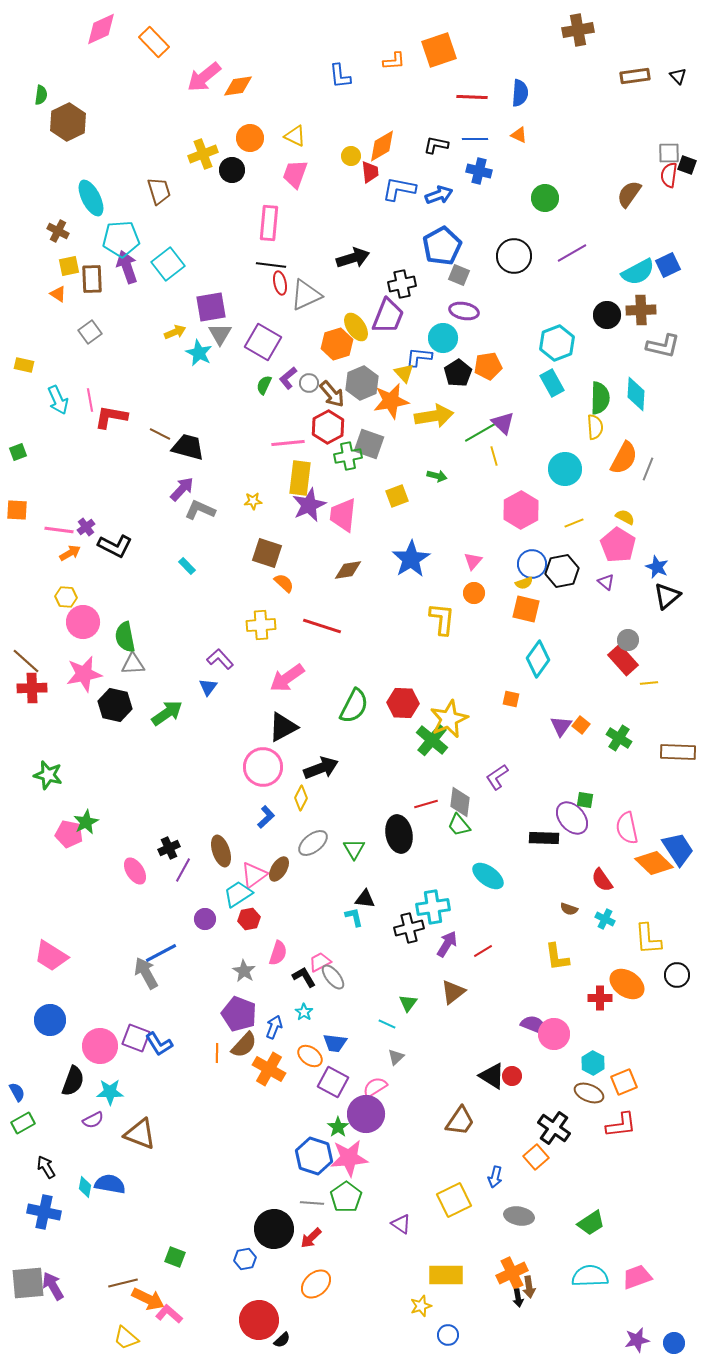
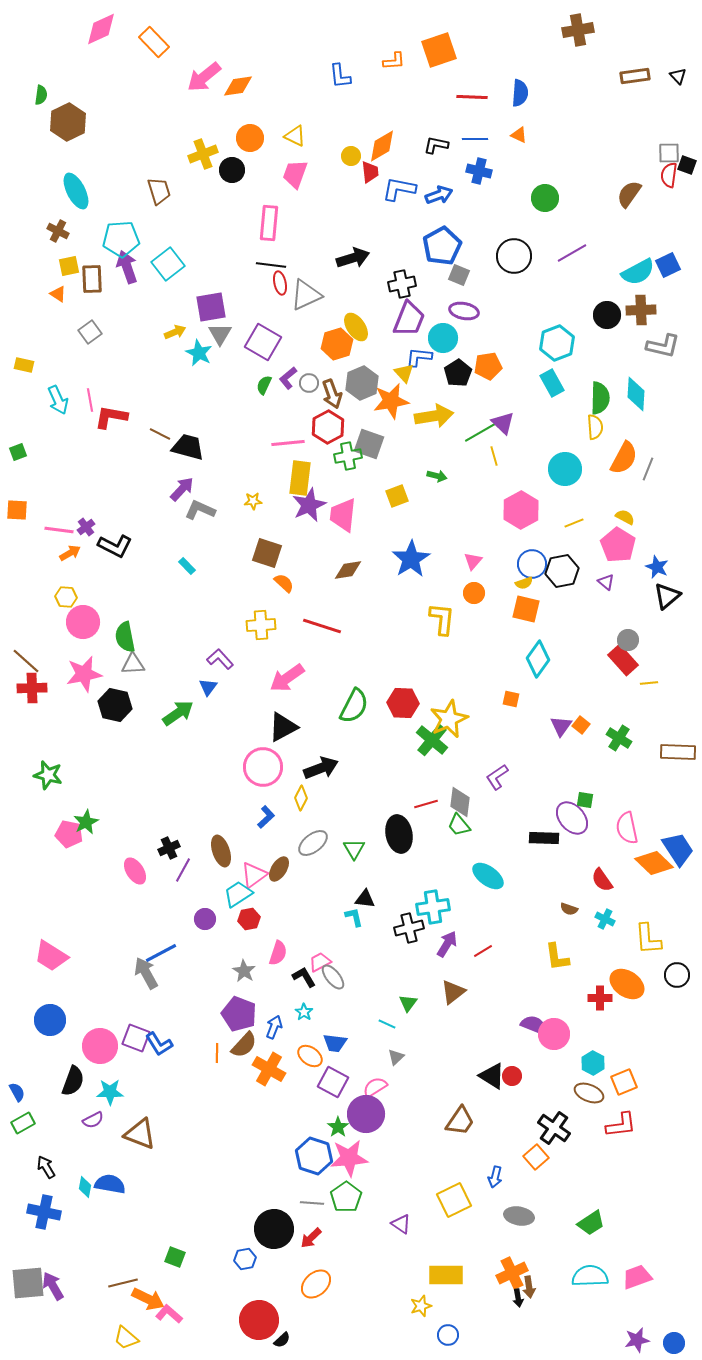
cyan ellipse at (91, 198): moved 15 px left, 7 px up
purple trapezoid at (388, 316): moved 21 px right, 3 px down
brown arrow at (332, 394): rotated 20 degrees clockwise
green arrow at (167, 713): moved 11 px right
